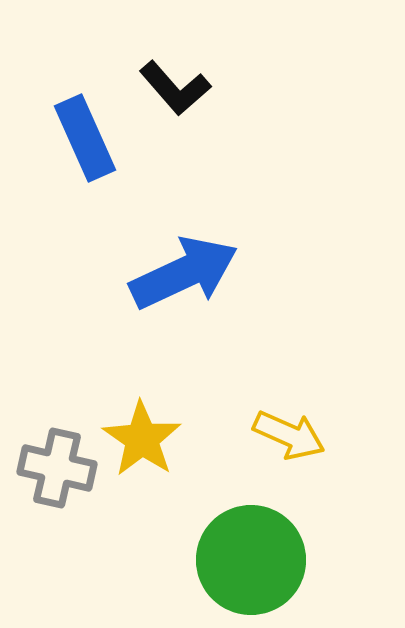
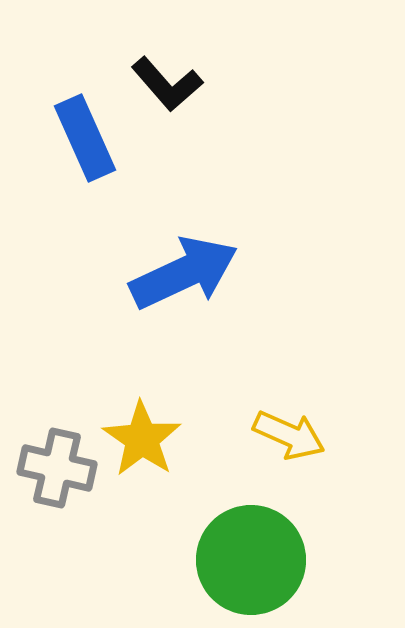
black L-shape: moved 8 px left, 4 px up
